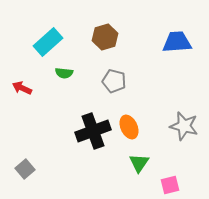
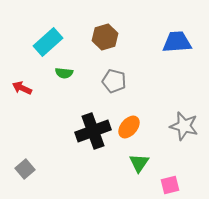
orange ellipse: rotated 65 degrees clockwise
